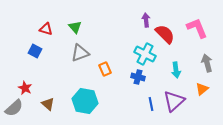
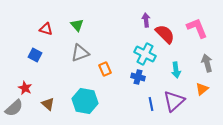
green triangle: moved 2 px right, 2 px up
blue square: moved 4 px down
